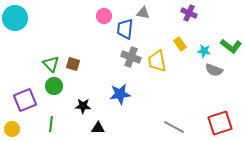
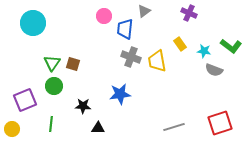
gray triangle: moved 1 px right, 2 px up; rotated 48 degrees counterclockwise
cyan circle: moved 18 px right, 5 px down
green triangle: moved 1 px right, 1 px up; rotated 18 degrees clockwise
gray line: rotated 45 degrees counterclockwise
